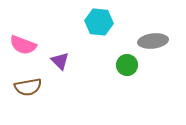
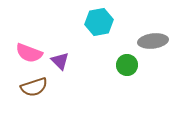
cyan hexagon: rotated 16 degrees counterclockwise
pink semicircle: moved 6 px right, 8 px down
brown semicircle: moved 6 px right; rotated 8 degrees counterclockwise
